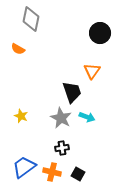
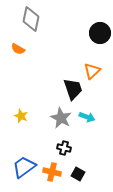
orange triangle: rotated 12 degrees clockwise
black trapezoid: moved 1 px right, 3 px up
black cross: moved 2 px right; rotated 24 degrees clockwise
